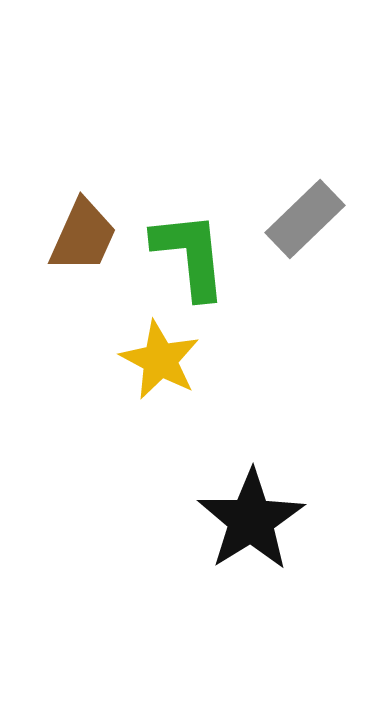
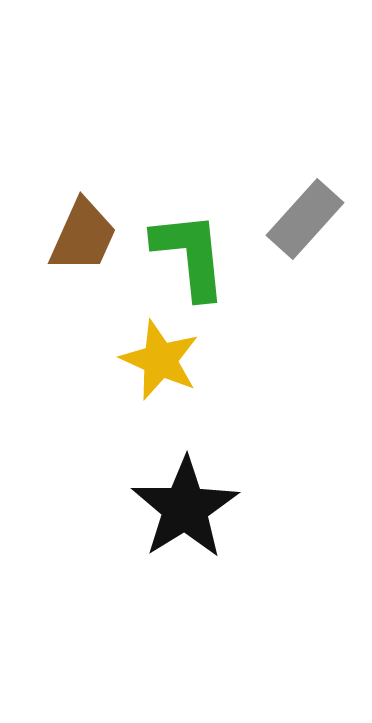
gray rectangle: rotated 4 degrees counterclockwise
yellow star: rotated 4 degrees counterclockwise
black star: moved 66 px left, 12 px up
